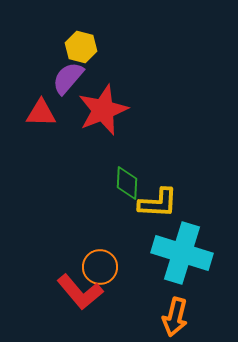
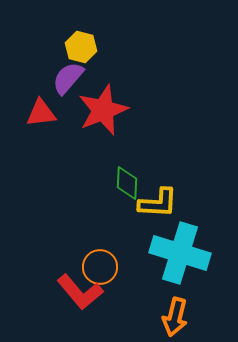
red triangle: rotated 8 degrees counterclockwise
cyan cross: moved 2 px left
